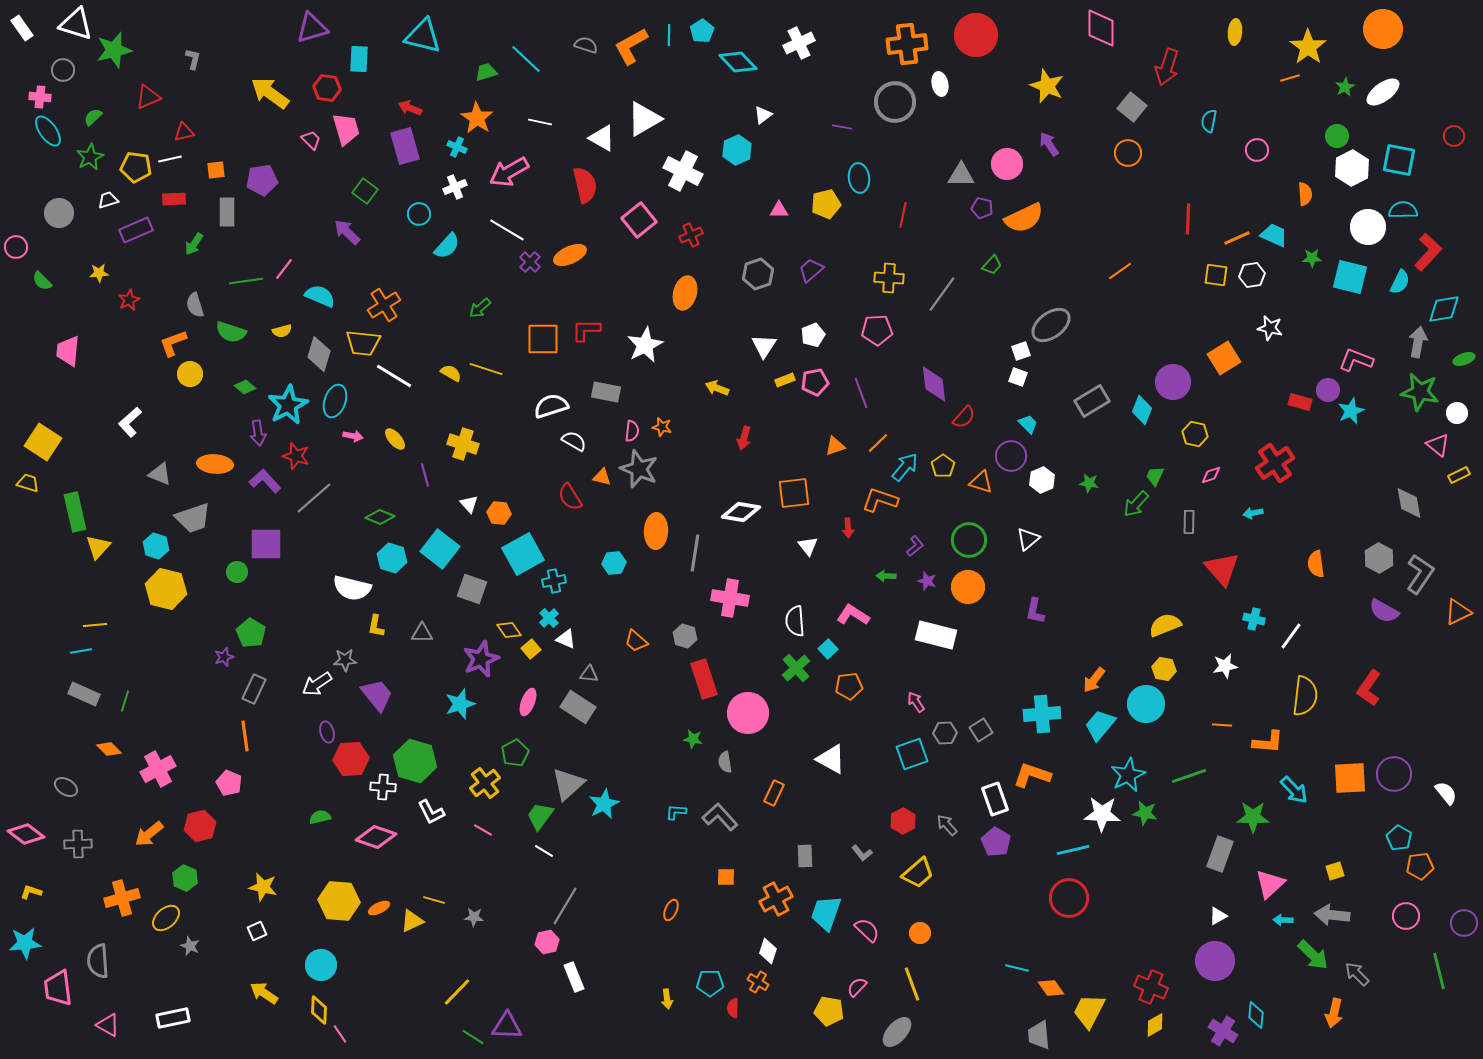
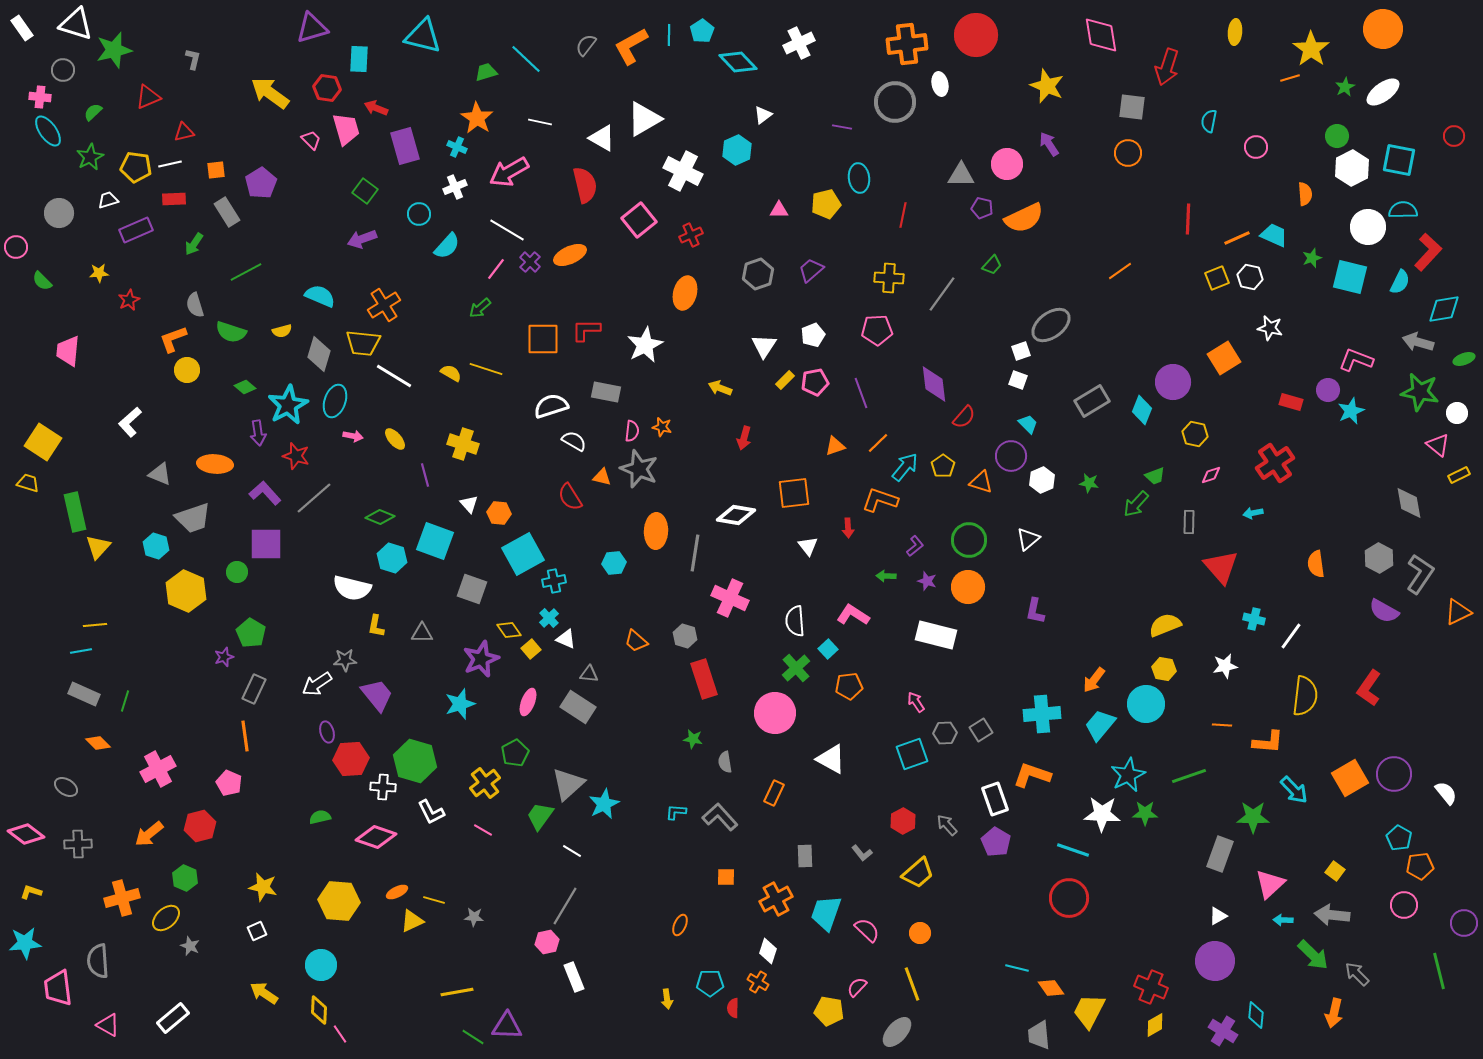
pink diamond at (1101, 28): moved 7 px down; rotated 9 degrees counterclockwise
gray semicircle at (586, 45): rotated 70 degrees counterclockwise
yellow star at (1308, 47): moved 3 px right, 2 px down
gray square at (1132, 107): rotated 32 degrees counterclockwise
red arrow at (410, 108): moved 34 px left
green semicircle at (93, 117): moved 5 px up
pink circle at (1257, 150): moved 1 px left, 3 px up
white line at (170, 159): moved 5 px down
purple pentagon at (262, 180): moved 1 px left, 3 px down; rotated 24 degrees counterclockwise
gray rectangle at (227, 212): rotated 32 degrees counterclockwise
purple arrow at (347, 232): moved 15 px right, 7 px down; rotated 64 degrees counterclockwise
green star at (1312, 258): rotated 18 degrees counterclockwise
pink line at (284, 269): moved 212 px right
yellow square at (1216, 275): moved 1 px right, 3 px down; rotated 30 degrees counterclockwise
white hexagon at (1252, 275): moved 2 px left, 2 px down; rotated 20 degrees clockwise
green line at (246, 281): moved 9 px up; rotated 20 degrees counterclockwise
gray arrow at (1418, 342): rotated 84 degrees counterclockwise
orange L-shape at (173, 343): moved 4 px up
yellow circle at (190, 374): moved 3 px left, 4 px up
white square at (1018, 377): moved 3 px down
yellow rectangle at (785, 380): rotated 24 degrees counterclockwise
yellow arrow at (717, 388): moved 3 px right
red rectangle at (1300, 402): moved 9 px left
green trapezoid at (1155, 476): rotated 135 degrees counterclockwise
purple L-shape at (265, 481): moved 12 px down
white diamond at (741, 512): moved 5 px left, 3 px down
cyan square at (440, 549): moved 5 px left, 8 px up; rotated 18 degrees counterclockwise
red triangle at (1222, 569): moved 1 px left, 2 px up
yellow hexagon at (166, 589): moved 20 px right, 2 px down; rotated 9 degrees clockwise
pink cross at (730, 598): rotated 15 degrees clockwise
pink circle at (748, 713): moved 27 px right
orange diamond at (109, 749): moved 11 px left, 6 px up
orange square at (1350, 778): rotated 27 degrees counterclockwise
green star at (1145, 813): rotated 10 degrees counterclockwise
cyan line at (1073, 850): rotated 32 degrees clockwise
white line at (544, 851): moved 28 px right
yellow square at (1335, 871): rotated 36 degrees counterclockwise
orange ellipse at (379, 908): moved 18 px right, 16 px up
orange ellipse at (671, 910): moved 9 px right, 15 px down
pink circle at (1406, 916): moved 2 px left, 11 px up
yellow line at (457, 992): rotated 36 degrees clockwise
white rectangle at (173, 1018): rotated 28 degrees counterclockwise
